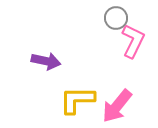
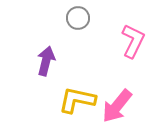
gray circle: moved 38 px left
purple arrow: rotated 88 degrees counterclockwise
yellow L-shape: rotated 12 degrees clockwise
